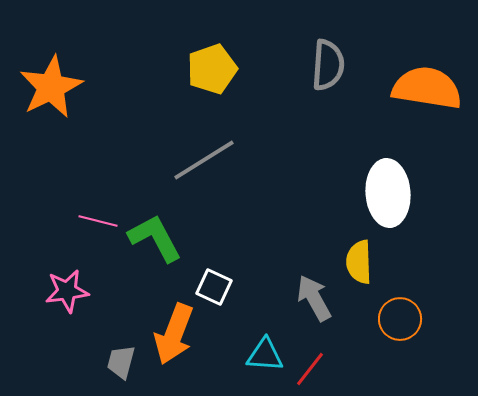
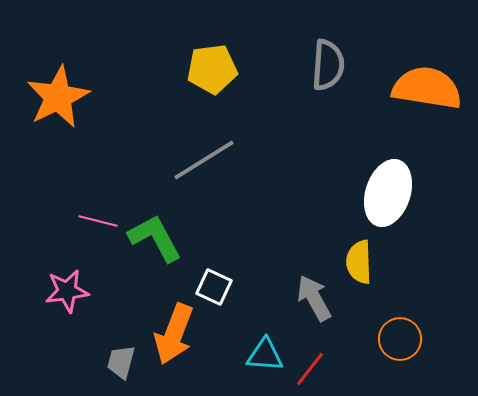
yellow pentagon: rotated 12 degrees clockwise
orange star: moved 7 px right, 10 px down
white ellipse: rotated 22 degrees clockwise
orange circle: moved 20 px down
